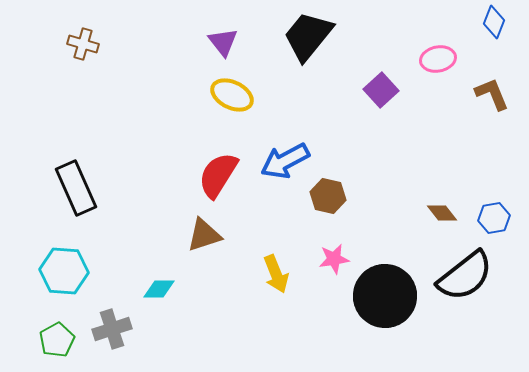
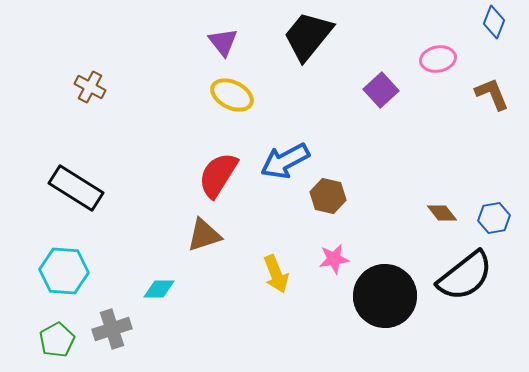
brown cross: moved 7 px right, 43 px down; rotated 12 degrees clockwise
black rectangle: rotated 34 degrees counterclockwise
